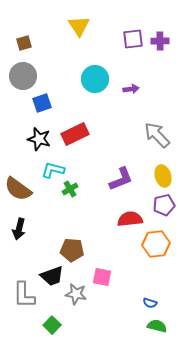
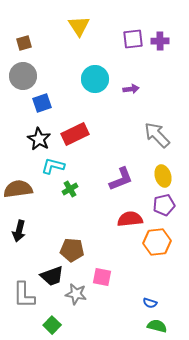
black star: rotated 15 degrees clockwise
cyan L-shape: moved 4 px up
brown semicircle: rotated 136 degrees clockwise
black arrow: moved 2 px down
orange hexagon: moved 1 px right, 2 px up
